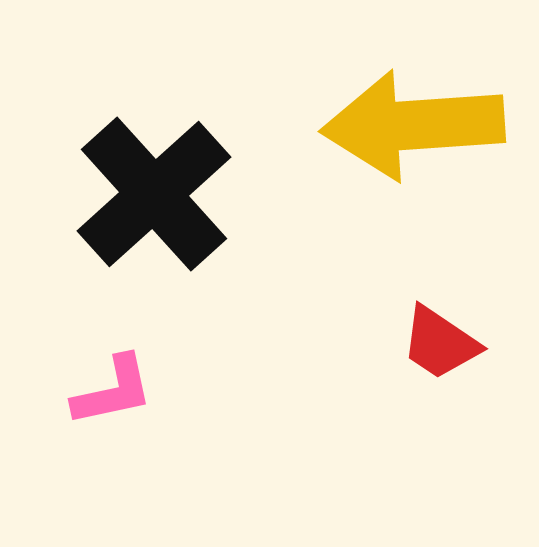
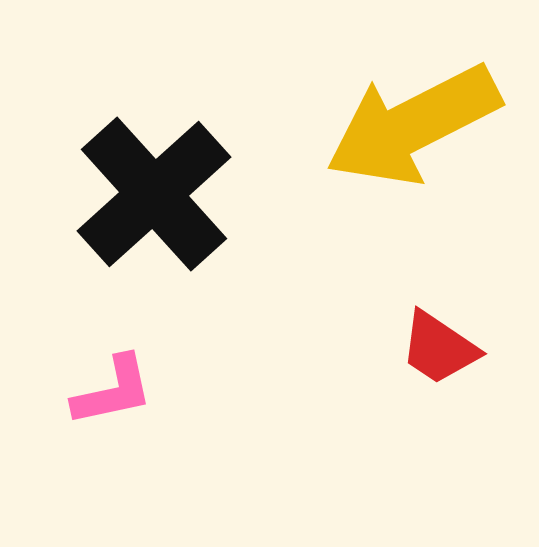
yellow arrow: rotated 23 degrees counterclockwise
red trapezoid: moved 1 px left, 5 px down
